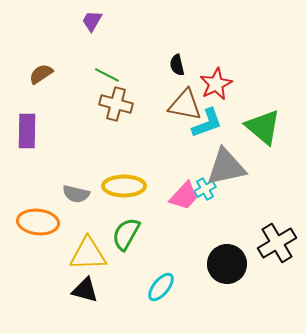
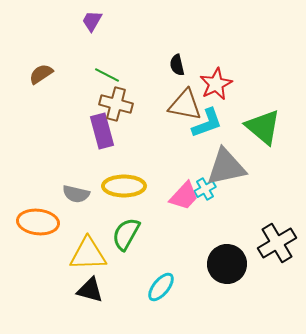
purple rectangle: moved 75 px right; rotated 16 degrees counterclockwise
black triangle: moved 5 px right
